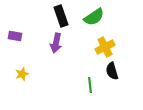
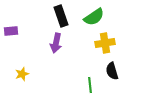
purple rectangle: moved 4 px left, 5 px up; rotated 16 degrees counterclockwise
yellow cross: moved 4 px up; rotated 18 degrees clockwise
